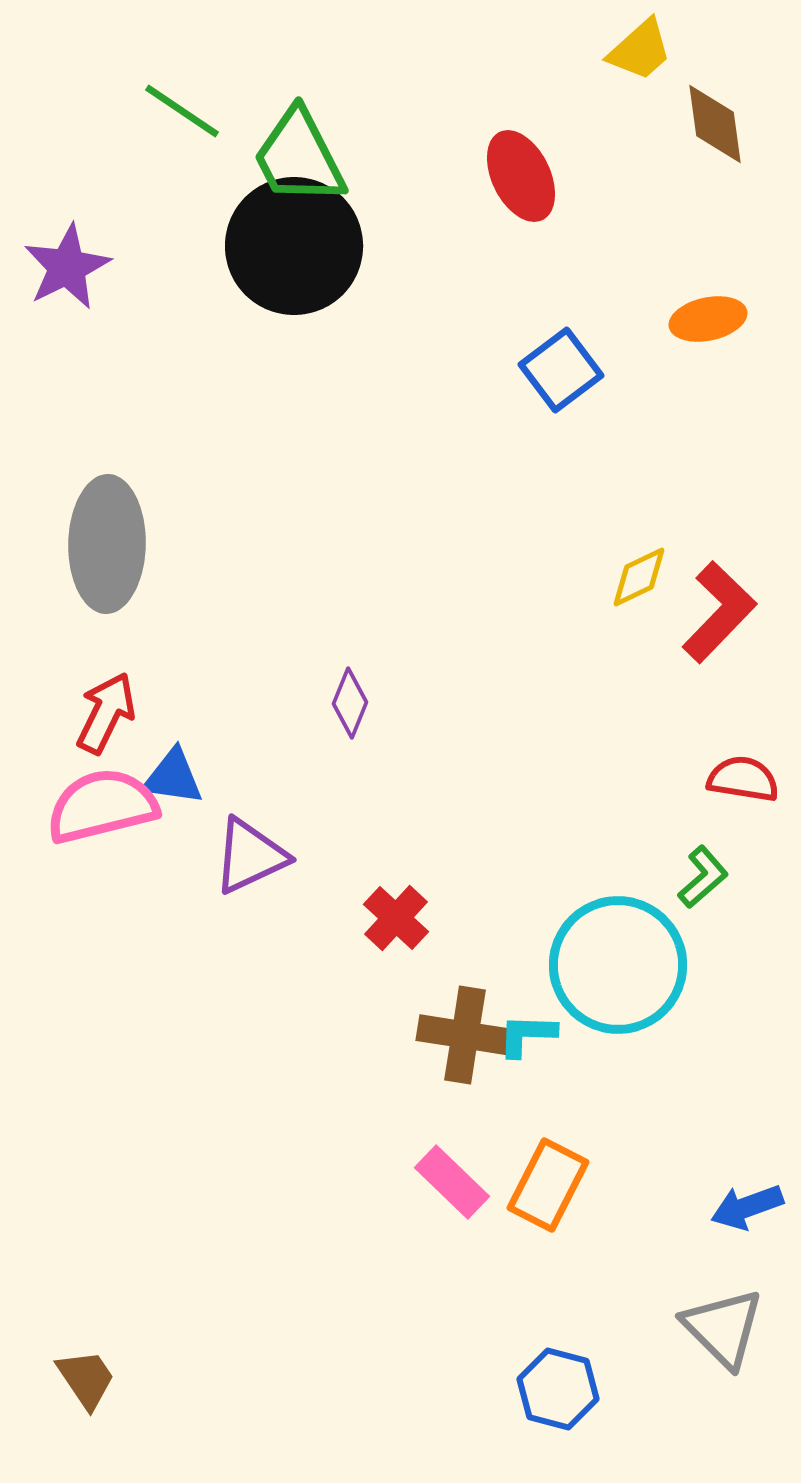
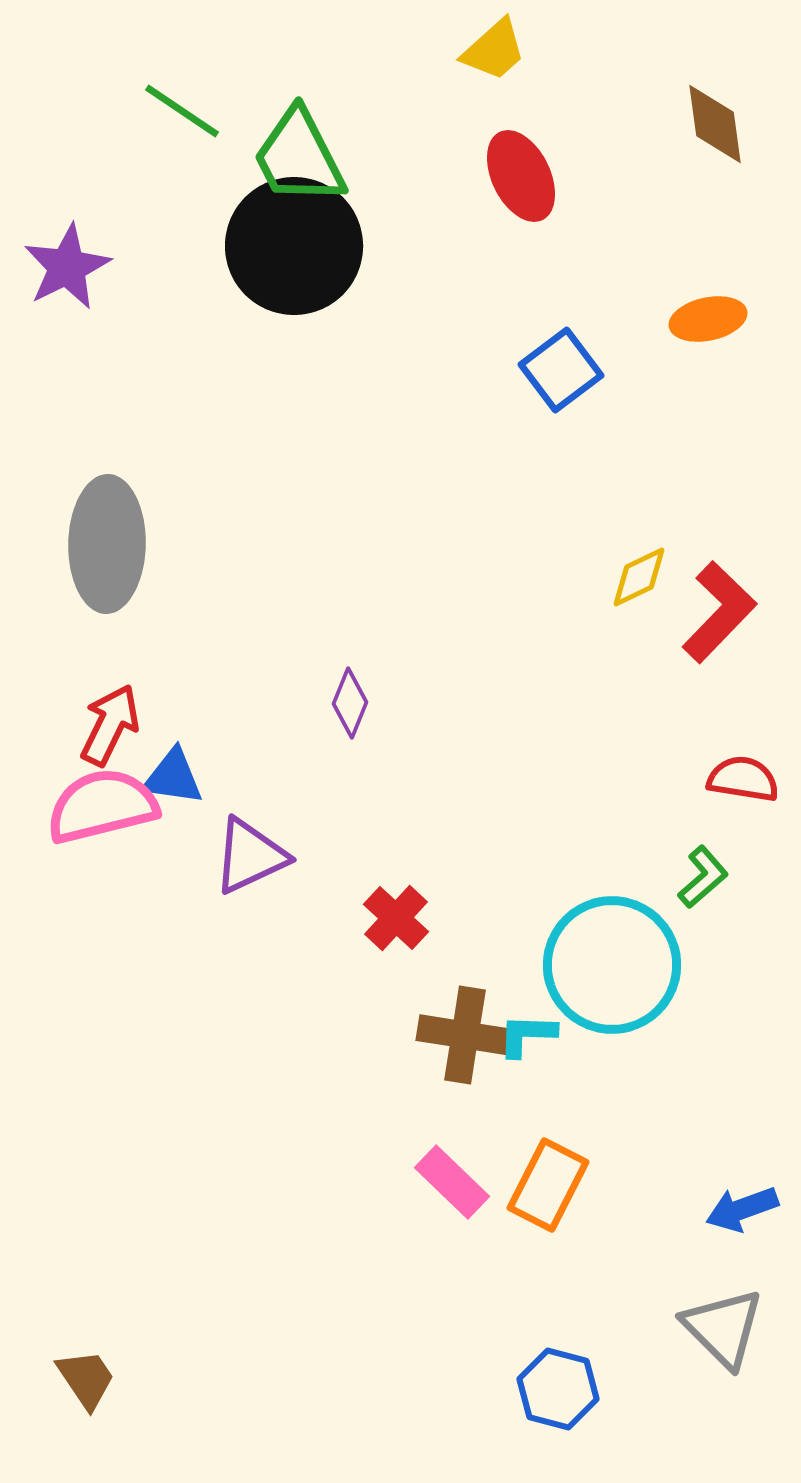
yellow trapezoid: moved 146 px left
red arrow: moved 4 px right, 12 px down
cyan circle: moved 6 px left
blue arrow: moved 5 px left, 2 px down
